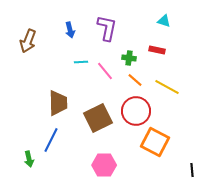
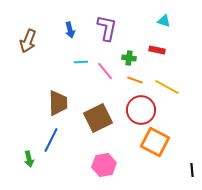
orange line: rotated 21 degrees counterclockwise
red circle: moved 5 px right, 1 px up
pink hexagon: rotated 10 degrees counterclockwise
